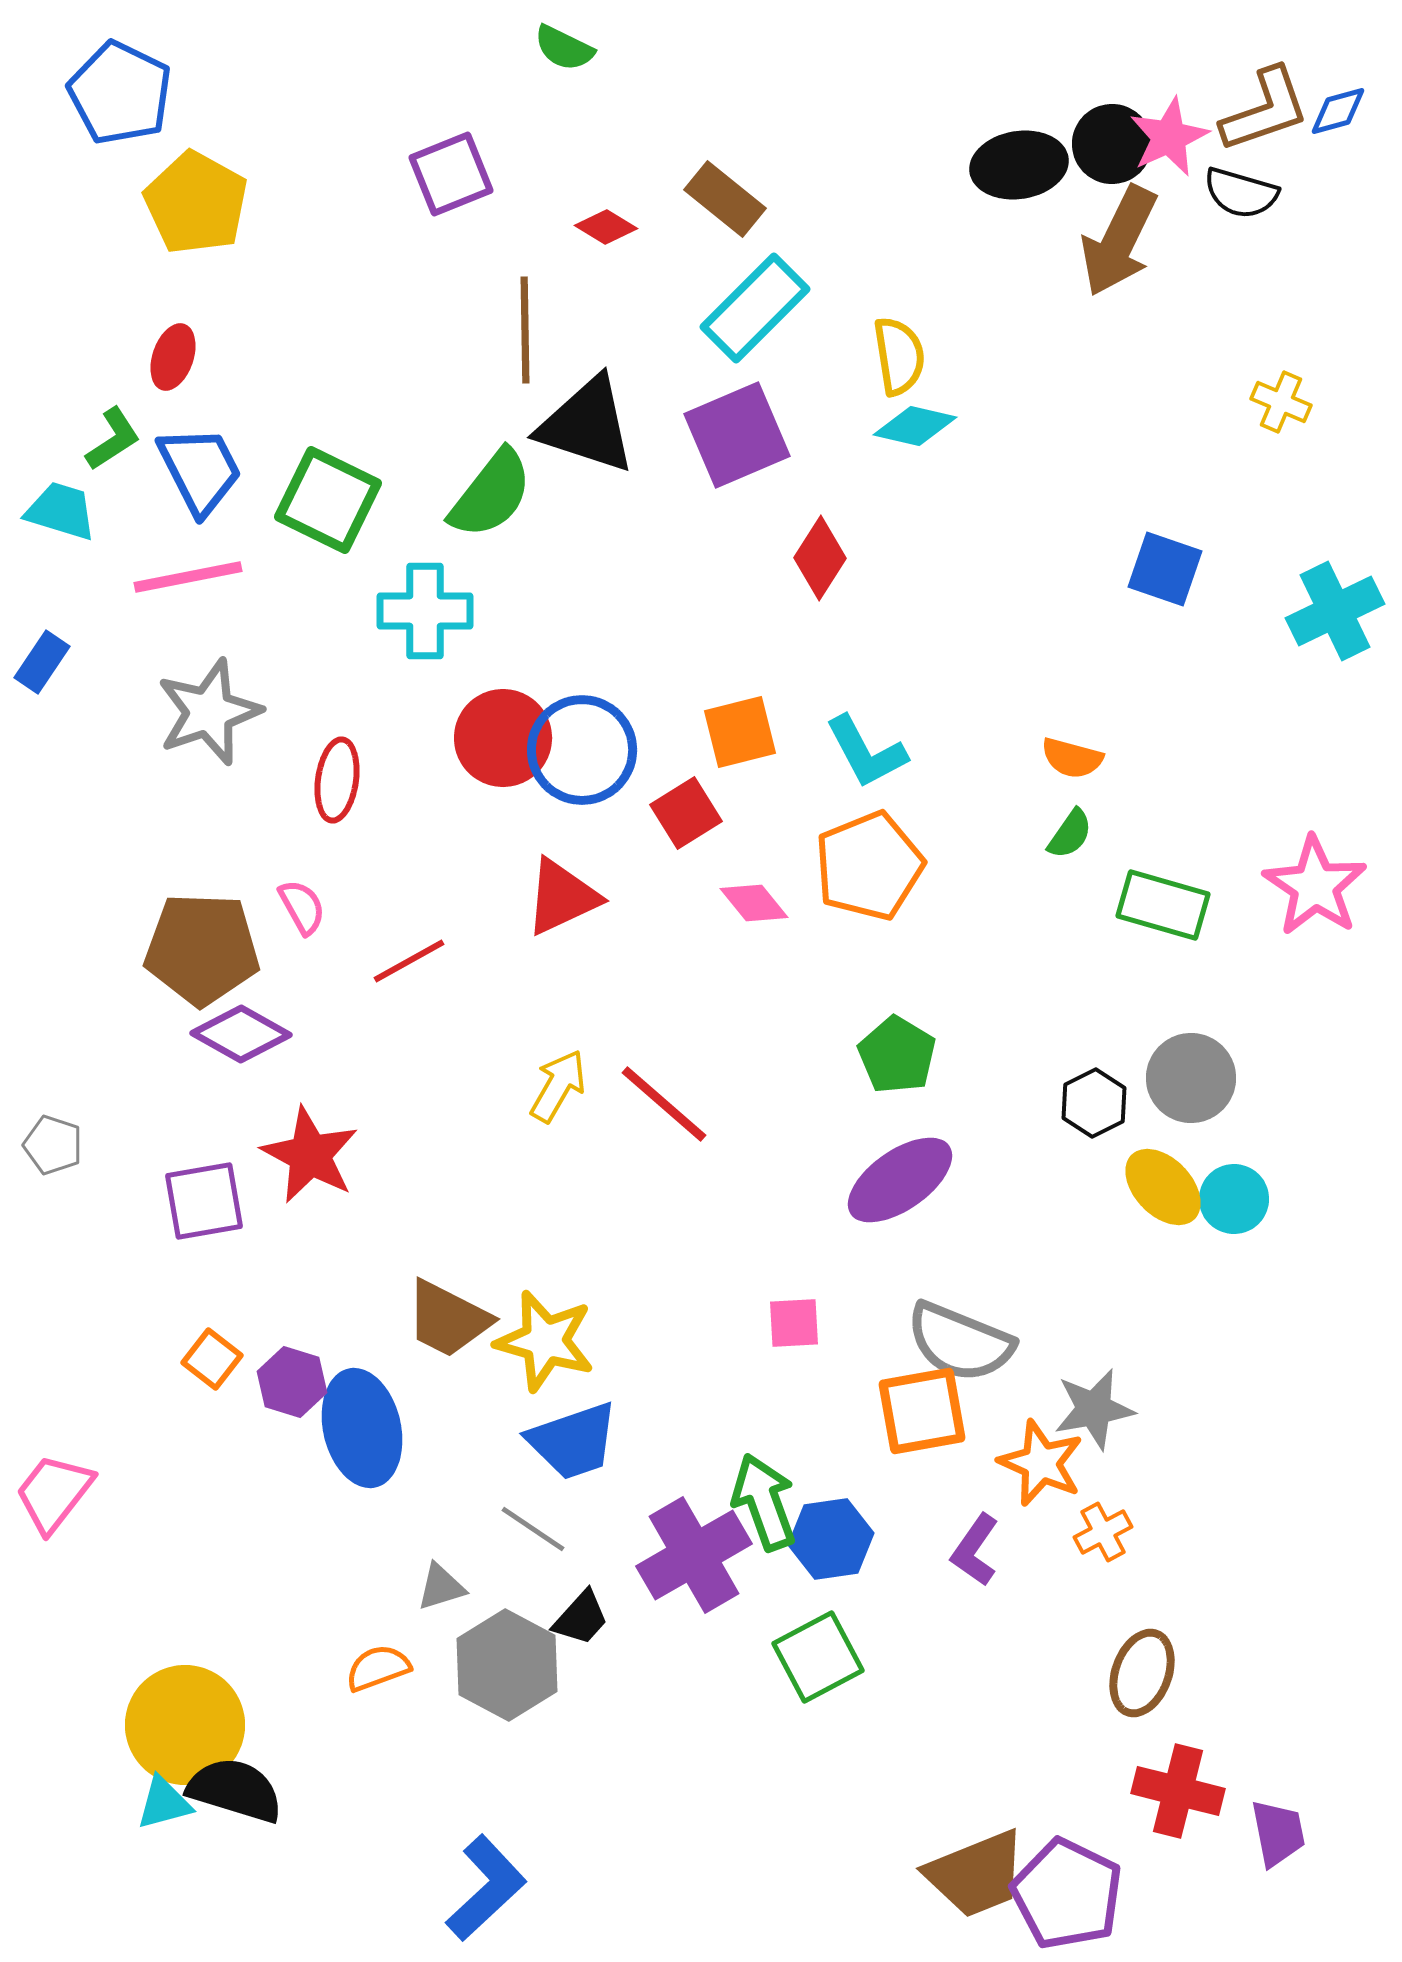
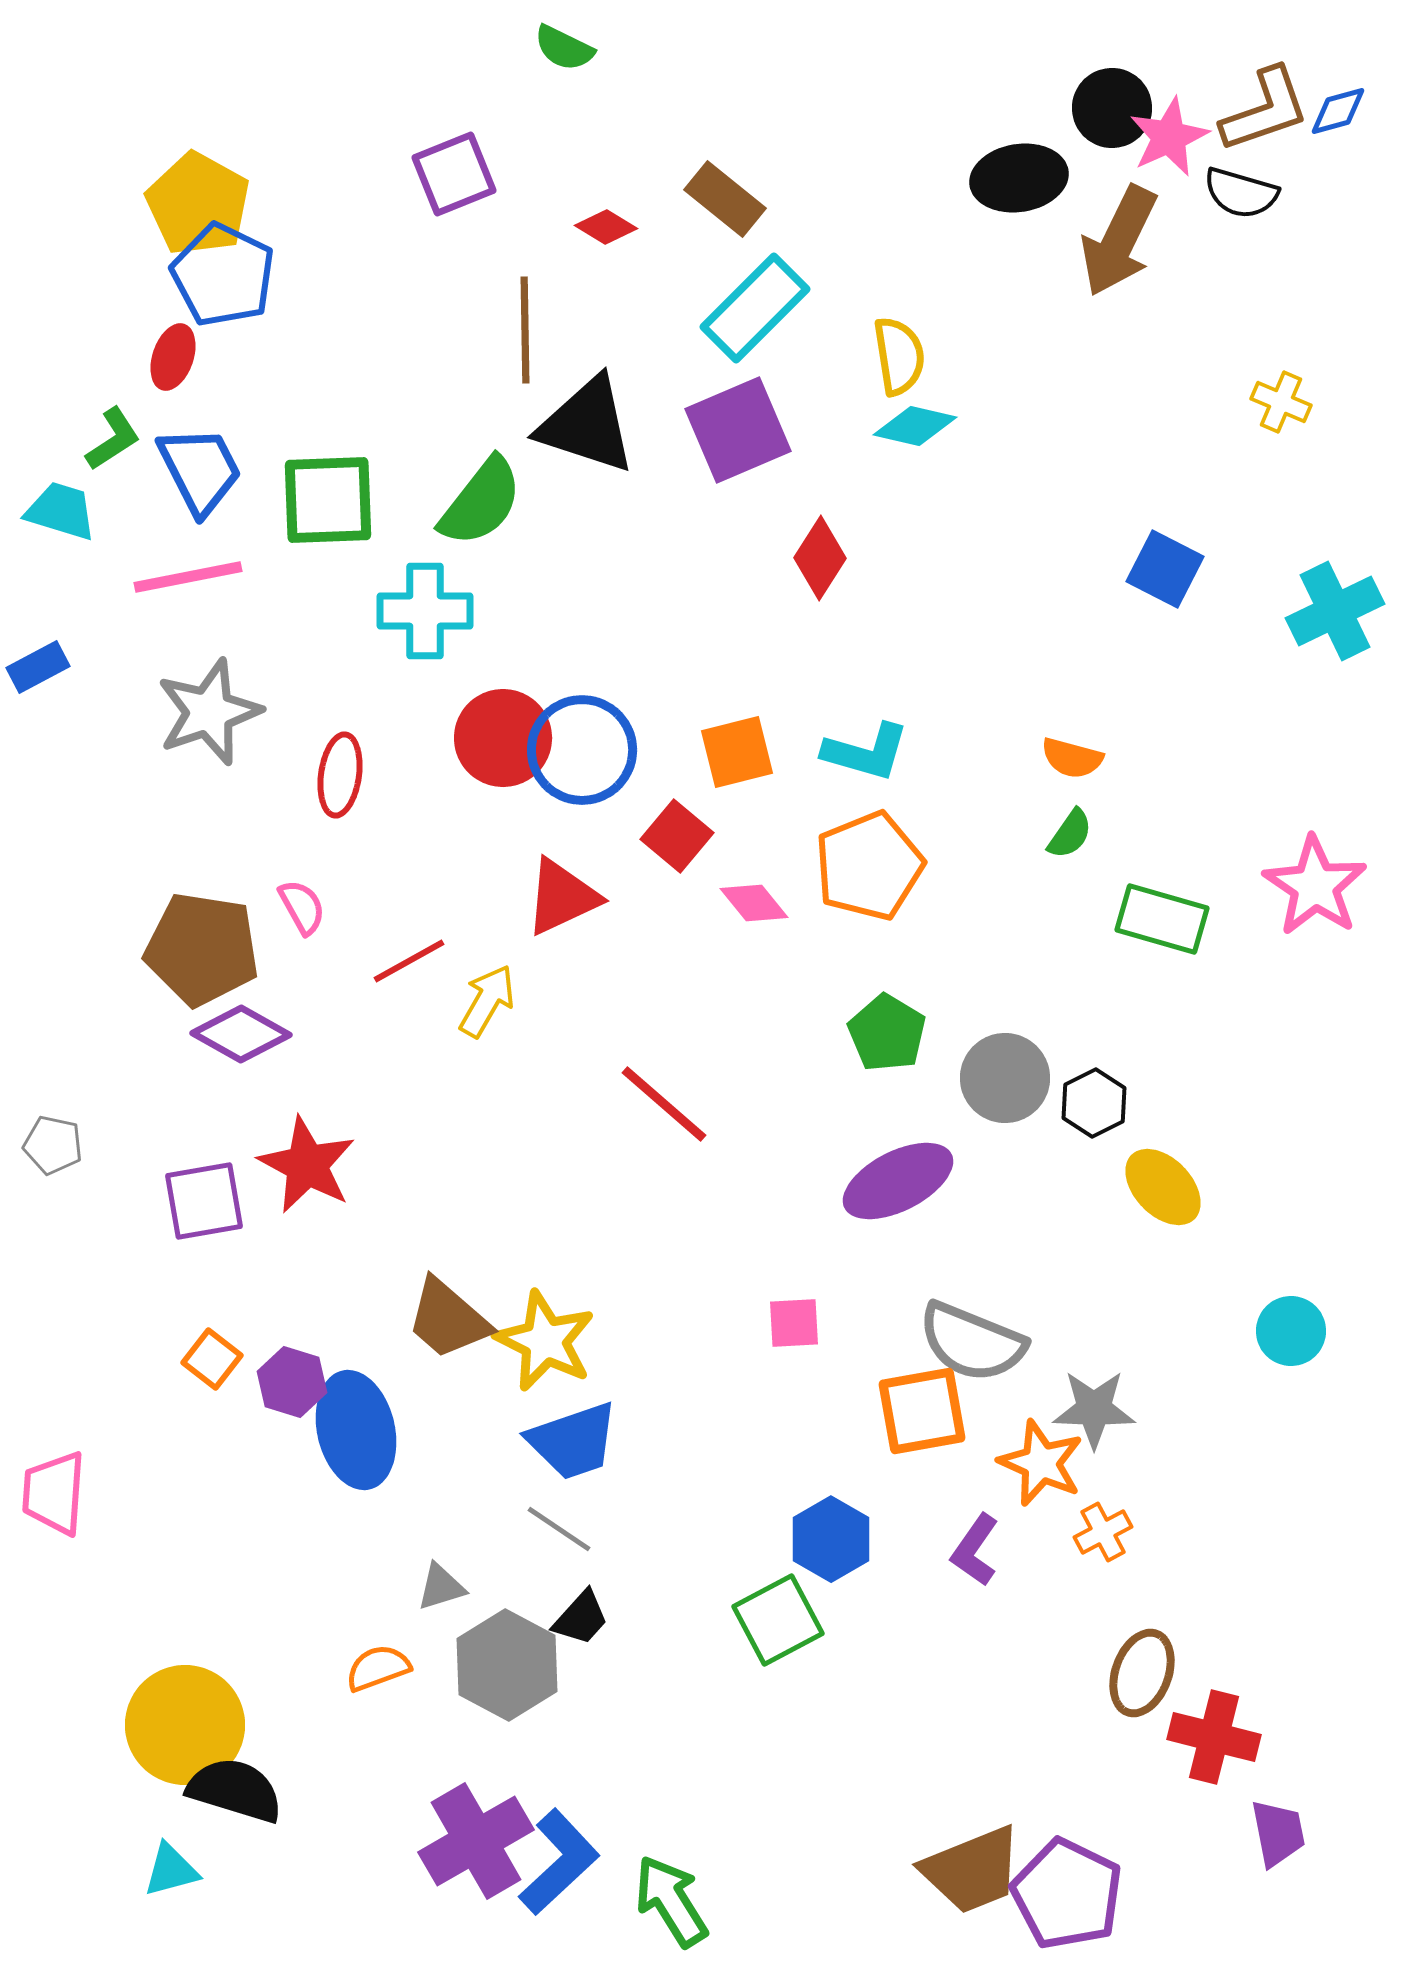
blue pentagon at (120, 93): moved 103 px right, 182 px down
black circle at (1112, 144): moved 36 px up
black ellipse at (1019, 165): moved 13 px down
purple square at (451, 174): moved 3 px right
yellow pentagon at (196, 203): moved 2 px right, 1 px down
purple square at (737, 435): moved 1 px right, 5 px up
green semicircle at (491, 494): moved 10 px left, 8 px down
green square at (328, 500): rotated 28 degrees counterclockwise
blue square at (1165, 569): rotated 8 degrees clockwise
blue rectangle at (42, 662): moved 4 px left, 5 px down; rotated 28 degrees clockwise
orange square at (740, 732): moved 3 px left, 20 px down
cyan L-shape at (866, 752): rotated 46 degrees counterclockwise
red ellipse at (337, 780): moved 3 px right, 5 px up
red square at (686, 813): moved 9 px left, 23 px down; rotated 18 degrees counterclockwise
green rectangle at (1163, 905): moved 1 px left, 14 px down
brown pentagon at (202, 949): rotated 7 degrees clockwise
green pentagon at (897, 1055): moved 10 px left, 22 px up
gray circle at (1191, 1078): moved 186 px left
yellow arrow at (558, 1086): moved 71 px left, 85 px up
gray pentagon at (53, 1145): rotated 6 degrees counterclockwise
red star at (310, 1155): moved 3 px left, 10 px down
purple ellipse at (900, 1180): moved 2 px left, 1 px down; rotated 8 degrees clockwise
cyan circle at (1234, 1199): moved 57 px right, 132 px down
brown trapezoid at (448, 1319): rotated 14 degrees clockwise
yellow star at (545, 1341): rotated 10 degrees clockwise
gray semicircle at (960, 1342): moved 12 px right
gray star at (1094, 1409): rotated 12 degrees clockwise
blue ellipse at (362, 1428): moved 6 px left, 2 px down
pink trapezoid at (54, 1493): rotated 34 degrees counterclockwise
green arrow at (764, 1502): moved 93 px left, 399 px down; rotated 12 degrees counterclockwise
gray line at (533, 1529): moved 26 px right
blue hexagon at (831, 1539): rotated 22 degrees counterclockwise
purple cross at (694, 1555): moved 218 px left, 286 px down
green square at (818, 1657): moved 40 px left, 37 px up
red cross at (1178, 1791): moved 36 px right, 54 px up
cyan triangle at (164, 1803): moved 7 px right, 67 px down
brown trapezoid at (976, 1874): moved 4 px left, 4 px up
blue L-shape at (486, 1888): moved 73 px right, 26 px up
